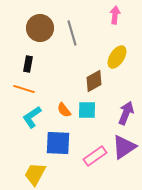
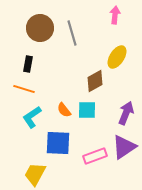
brown diamond: moved 1 px right
pink rectangle: rotated 15 degrees clockwise
